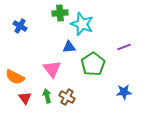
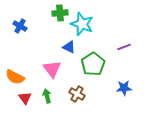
blue triangle: rotated 32 degrees clockwise
blue star: moved 4 px up
brown cross: moved 10 px right, 3 px up
